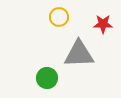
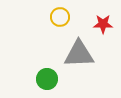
yellow circle: moved 1 px right
green circle: moved 1 px down
